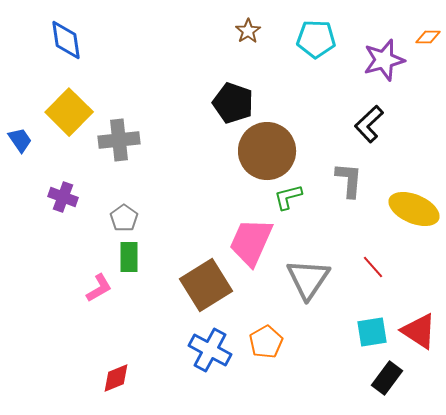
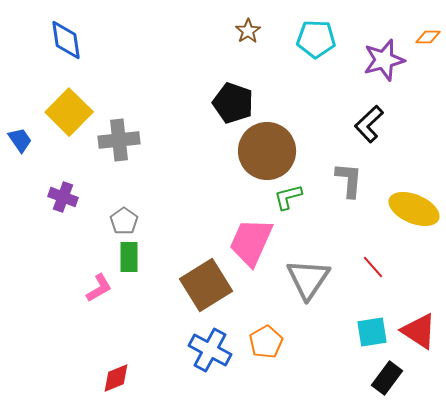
gray pentagon: moved 3 px down
